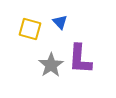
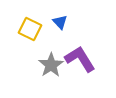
yellow square: rotated 10 degrees clockwise
purple L-shape: rotated 144 degrees clockwise
